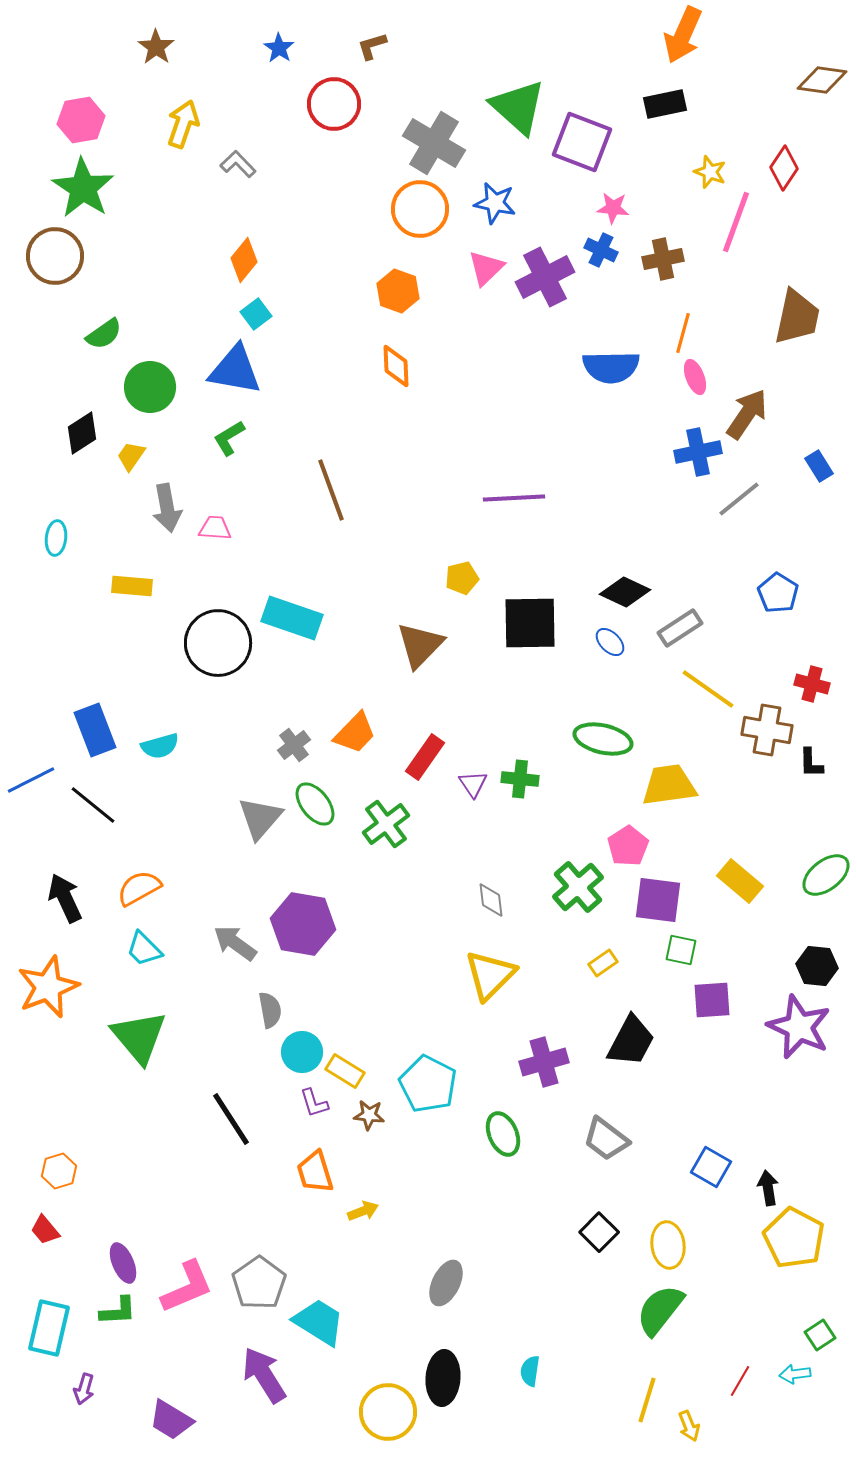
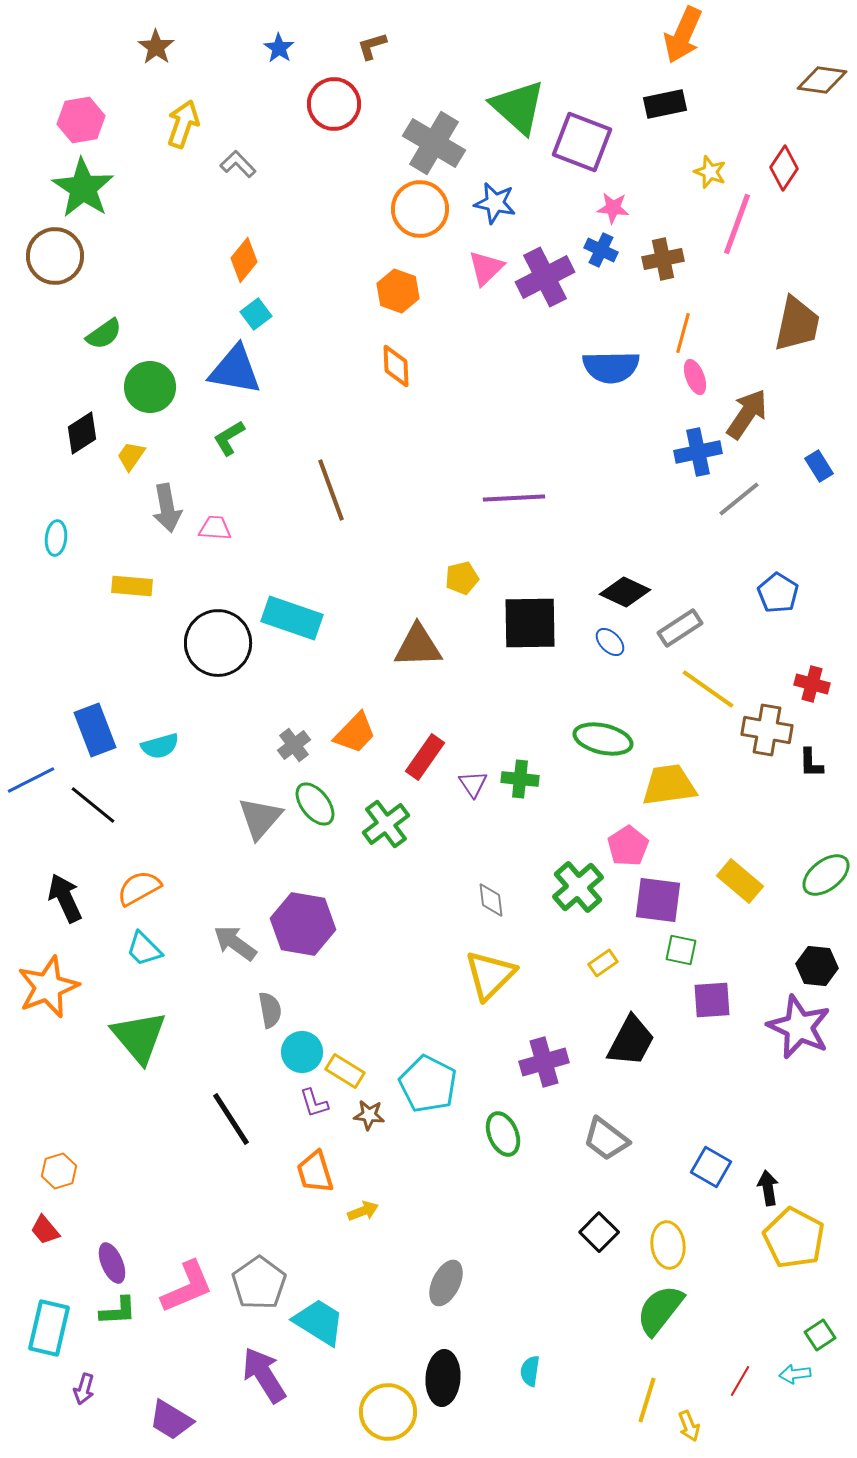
pink line at (736, 222): moved 1 px right, 2 px down
brown trapezoid at (797, 317): moved 7 px down
brown triangle at (420, 645): moved 2 px left, 1 px down; rotated 44 degrees clockwise
purple ellipse at (123, 1263): moved 11 px left
